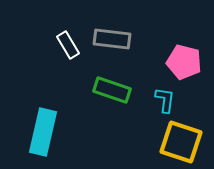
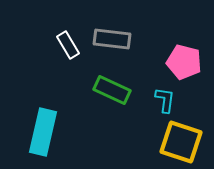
green rectangle: rotated 6 degrees clockwise
